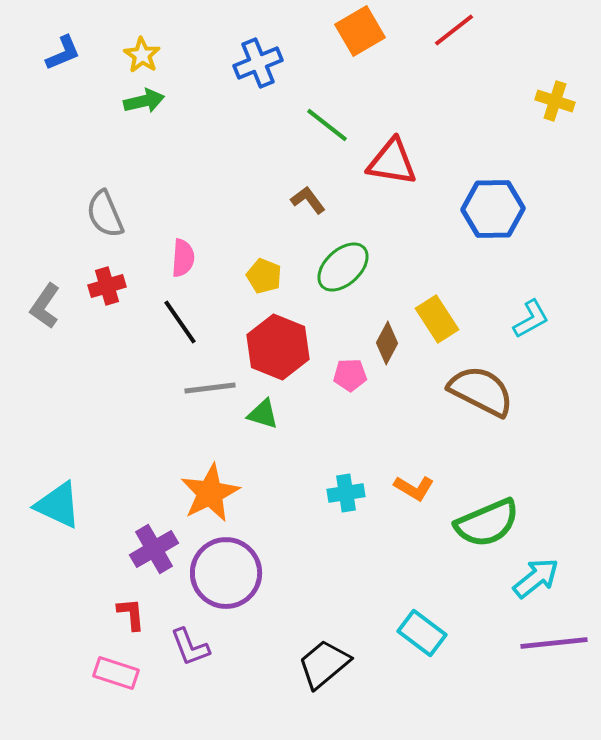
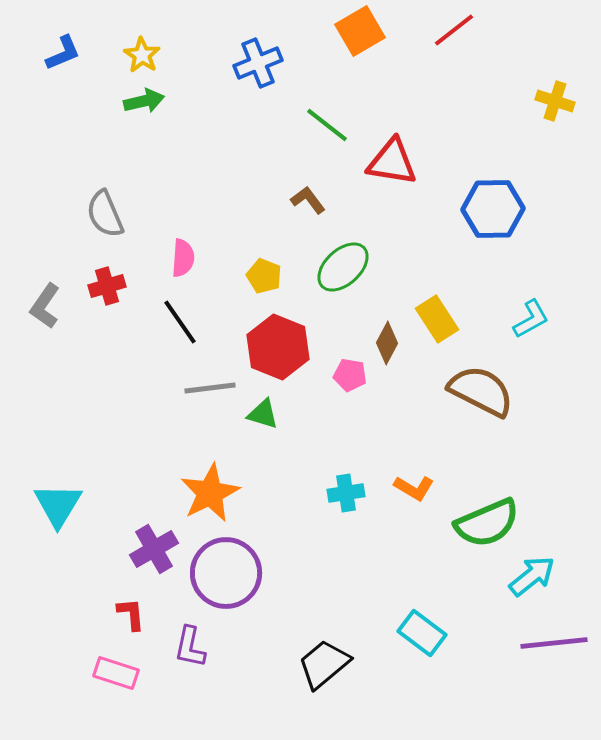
pink pentagon: rotated 12 degrees clockwise
cyan triangle: rotated 36 degrees clockwise
cyan arrow: moved 4 px left, 2 px up
purple L-shape: rotated 33 degrees clockwise
